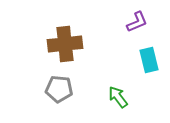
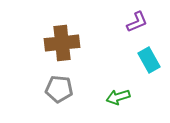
brown cross: moved 3 px left, 1 px up
cyan rectangle: rotated 15 degrees counterclockwise
green arrow: rotated 70 degrees counterclockwise
